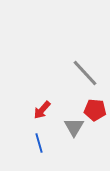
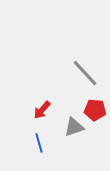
gray triangle: rotated 40 degrees clockwise
